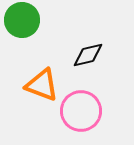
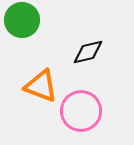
black diamond: moved 3 px up
orange triangle: moved 1 px left, 1 px down
